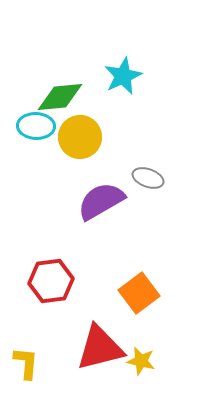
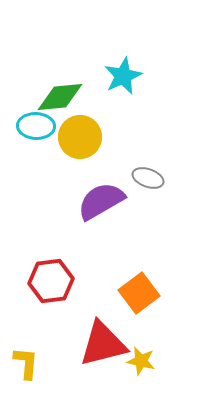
red triangle: moved 3 px right, 4 px up
